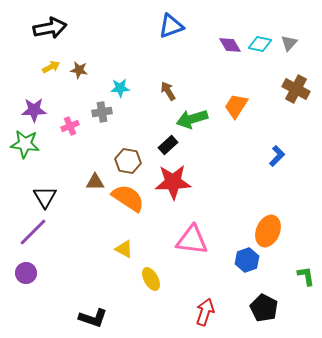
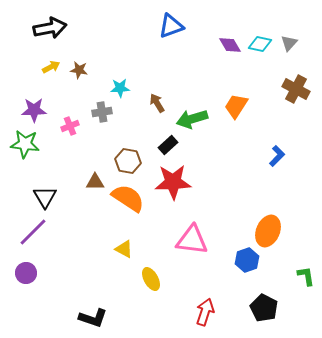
brown arrow: moved 11 px left, 12 px down
